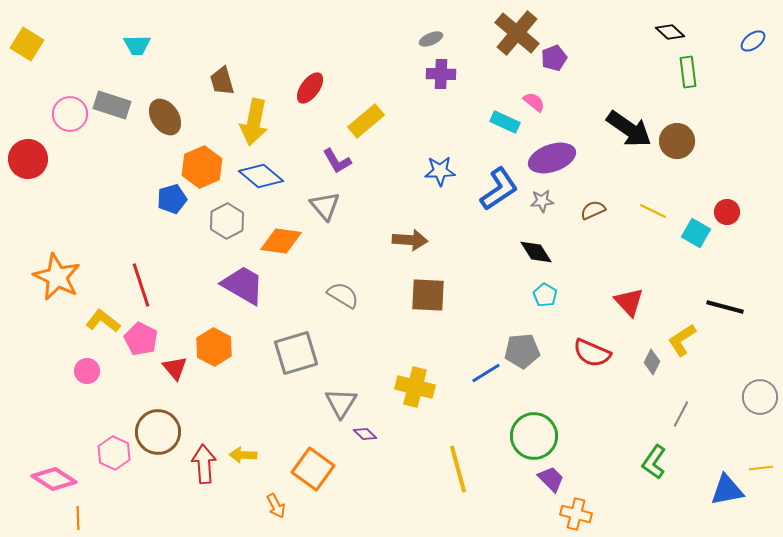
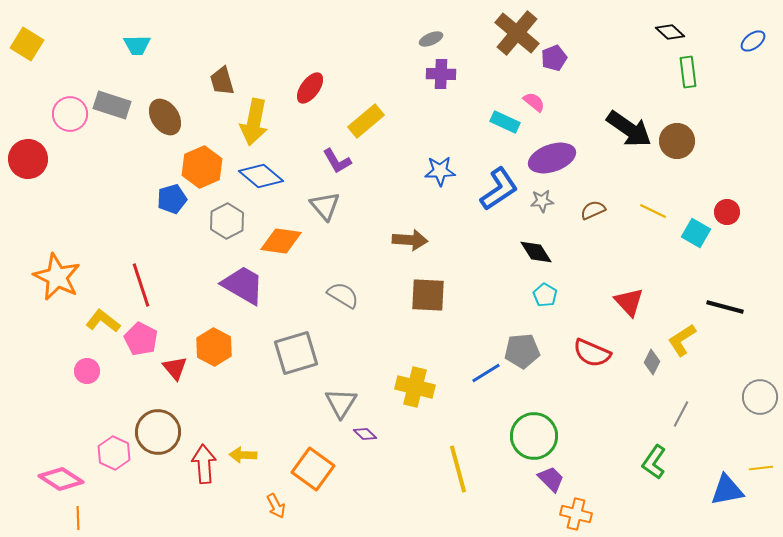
pink diamond at (54, 479): moved 7 px right
